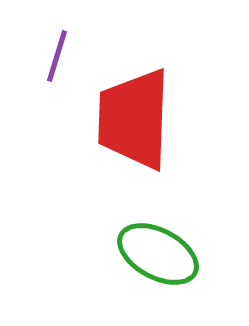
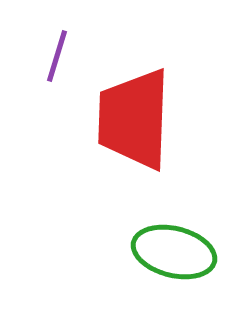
green ellipse: moved 16 px right, 2 px up; rotated 14 degrees counterclockwise
